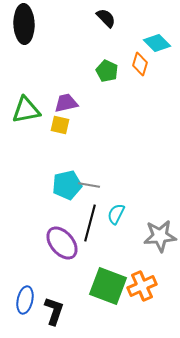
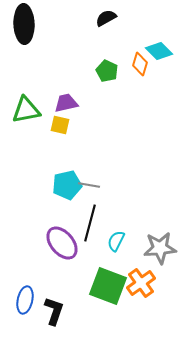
black semicircle: rotated 75 degrees counterclockwise
cyan diamond: moved 2 px right, 8 px down
cyan semicircle: moved 27 px down
gray star: moved 12 px down
orange cross: moved 1 px left, 3 px up; rotated 12 degrees counterclockwise
